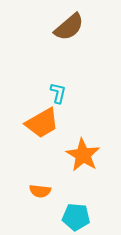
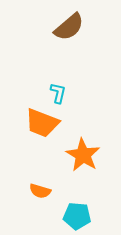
orange trapezoid: rotated 51 degrees clockwise
orange semicircle: rotated 10 degrees clockwise
cyan pentagon: moved 1 px right, 1 px up
